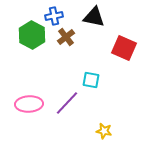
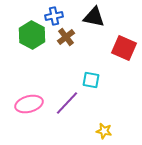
pink ellipse: rotated 12 degrees counterclockwise
